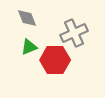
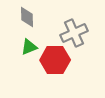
gray diamond: moved 1 px up; rotated 20 degrees clockwise
